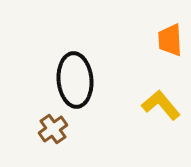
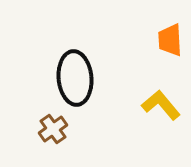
black ellipse: moved 2 px up
